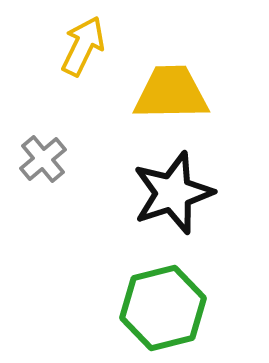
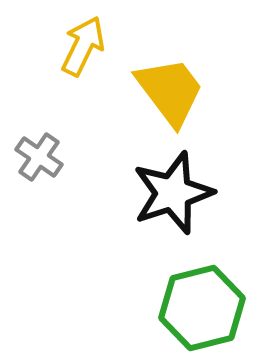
yellow trapezoid: moved 1 px left, 2 px up; rotated 54 degrees clockwise
gray cross: moved 4 px left, 2 px up; rotated 15 degrees counterclockwise
green hexagon: moved 39 px right
